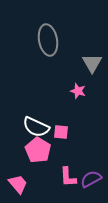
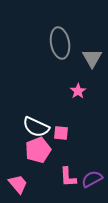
gray ellipse: moved 12 px right, 3 px down
gray triangle: moved 5 px up
pink star: rotated 21 degrees clockwise
pink square: moved 1 px down
pink pentagon: rotated 20 degrees clockwise
purple semicircle: moved 1 px right
